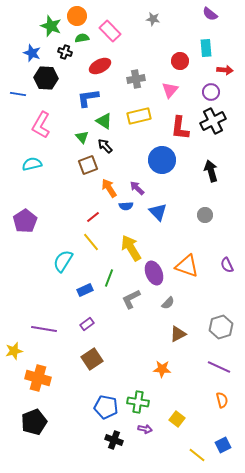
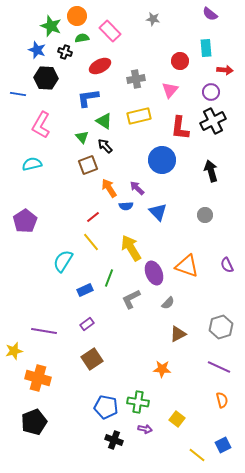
blue star at (32, 53): moved 5 px right, 3 px up
purple line at (44, 329): moved 2 px down
